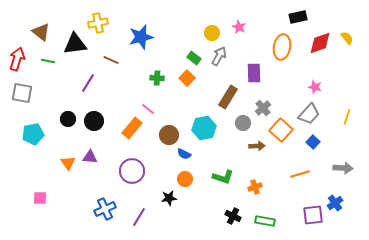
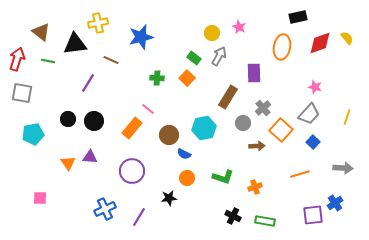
orange circle at (185, 179): moved 2 px right, 1 px up
